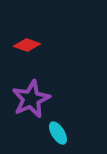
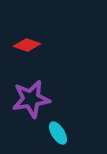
purple star: rotated 15 degrees clockwise
